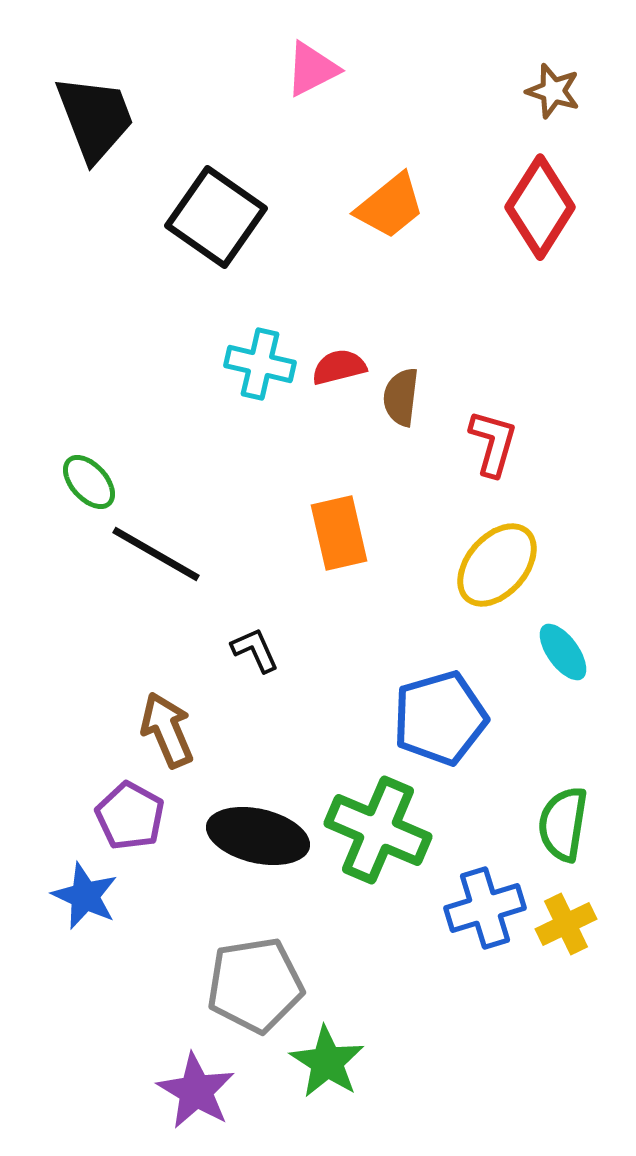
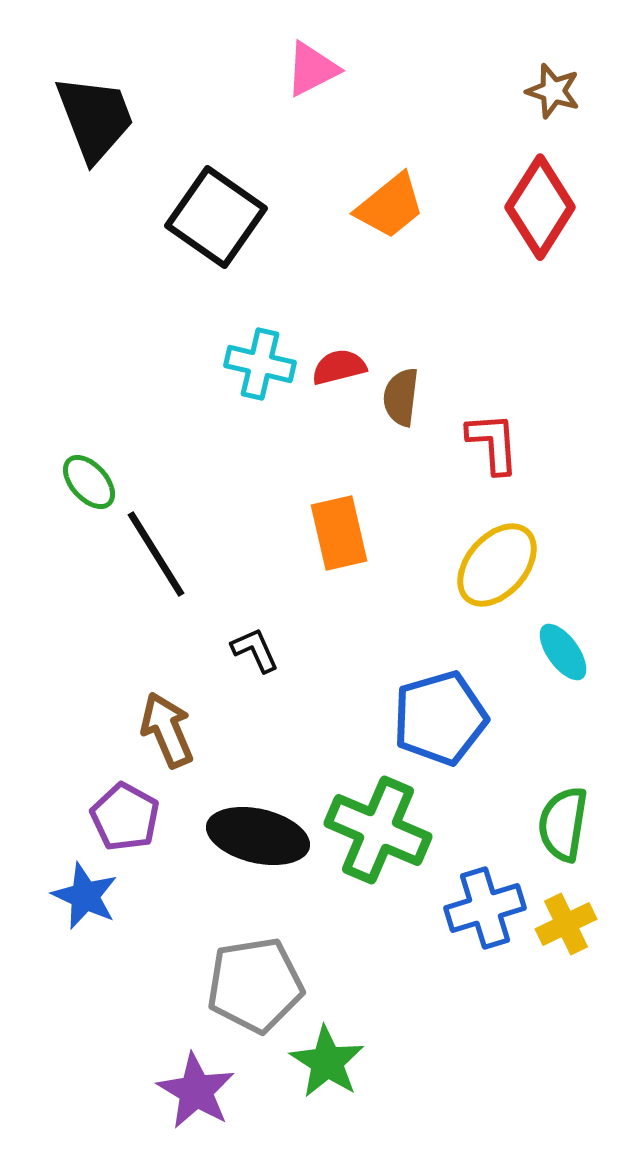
red L-shape: rotated 20 degrees counterclockwise
black line: rotated 28 degrees clockwise
purple pentagon: moved 5 px left, 1 px down
